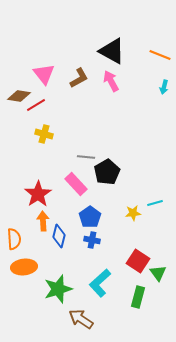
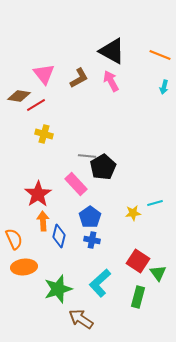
gray line: moved 1 px right, 1 px up
black pentagon: moved 4 px left, 5 px up
orange semicircle: rotated 20 degrees counterclockwise
